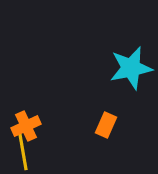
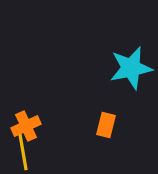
orange rectangle: rotated 10 degrees counterclockwise
